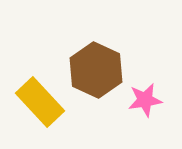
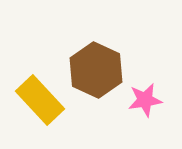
yellow rectangle: moved 2 px up
